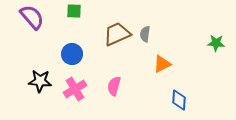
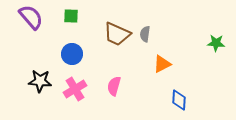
green square: moved 3 px left, 5 px down
purple semicircle: moved 1 px left
brown trapezoid: rotated 132 degrees counterclockwise
